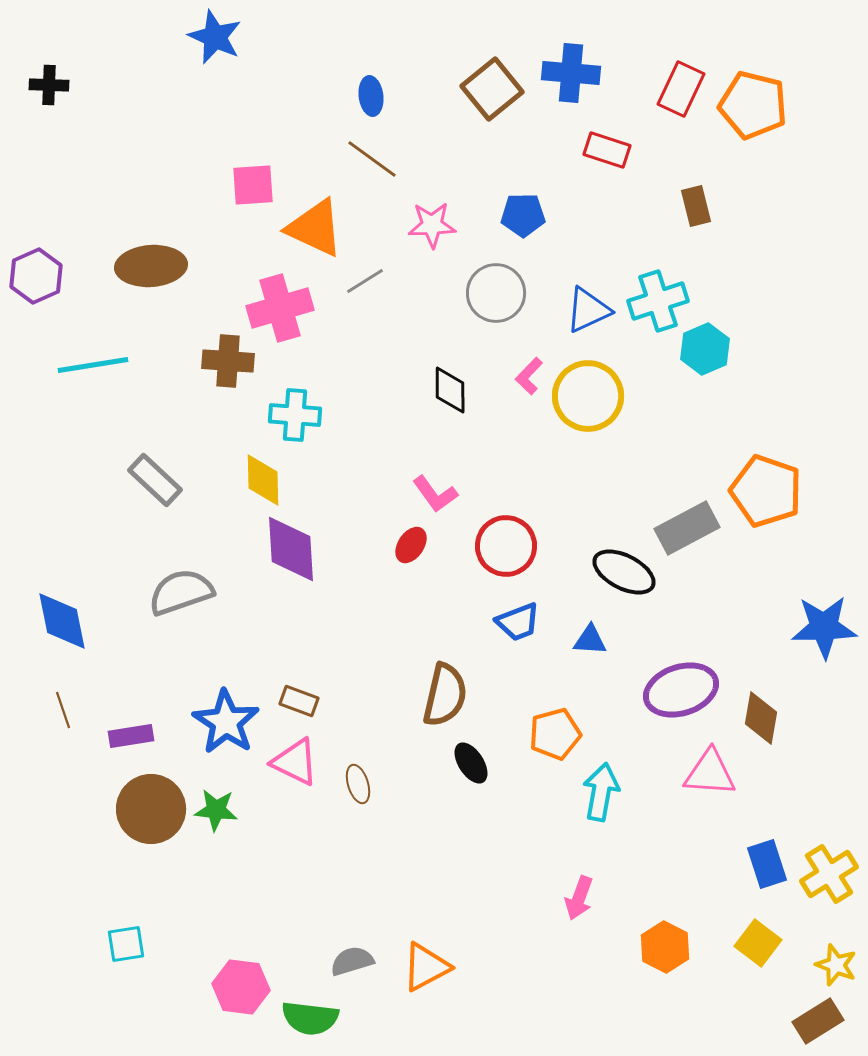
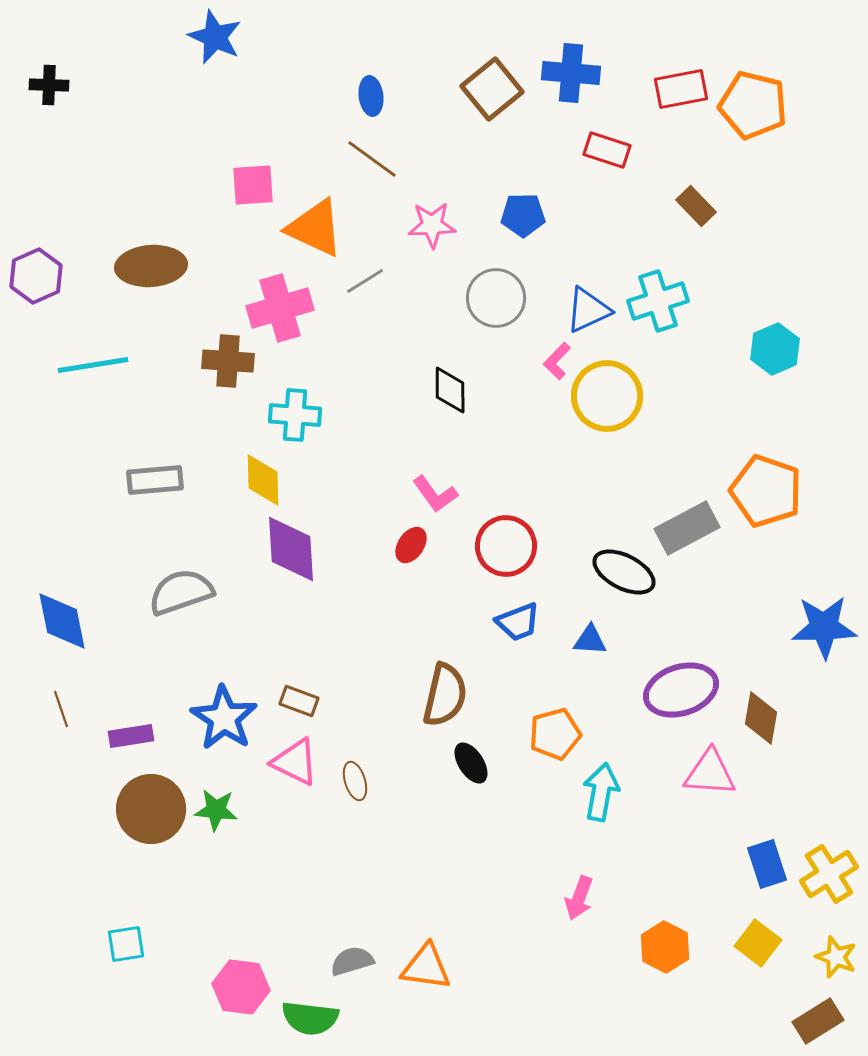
red rectangle at (681, 89): rotated 54 degrees clockwise
brown rectangle at (696, 206): rotated 30 degrees counterclockwise
gray circle at (496, 293): moved 5 px down
cyan hexagon at (705, 349): moved 70 px right
pink L-shape at (529, 376): moved 28 px right, 15 px up
yellow circle at (588, 396): moved 19 px right
gray rectangle at (155, 480): rotated 48 degrees counterclockwise
brown line at (63, 710): moved 2 px left, 1 px up
blue star at (226, 722): moved 2 px left, 4 px up
brown ellipse at (358, 784): moved 3 px left, 3 px up
yellow star at (836, 965): moved 8 px up
orange triangle at (426, 967): rotated 36 degrees clockwise
